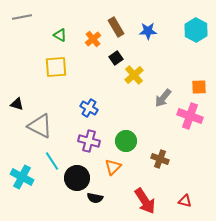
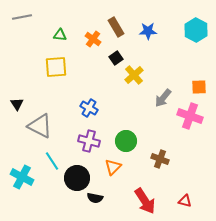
green triangle: rotated 24 degrees counterclockwise
orange cross: rotated 14 degrees counterclockwise
black triangle: rotated 40 degrees clockwise
